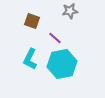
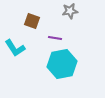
purple line: rotated 32 degrees counterclockwise
cyan L-shape: moved 15 px left, 11 px up; rotated 60 degrees counterclockwise
